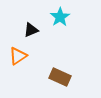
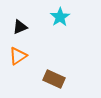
black triangle: moved 11 px left, 3 px up
brown rectangle: moved 6 px left, 2 px down
